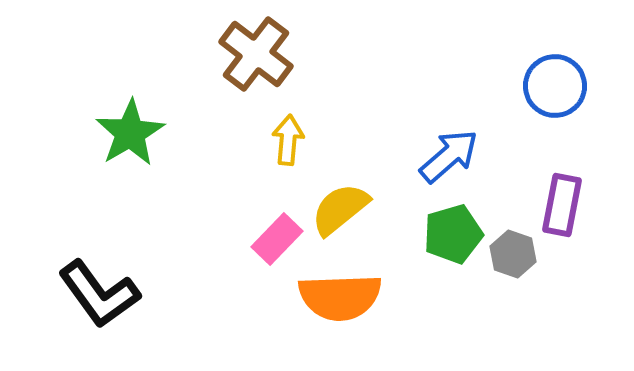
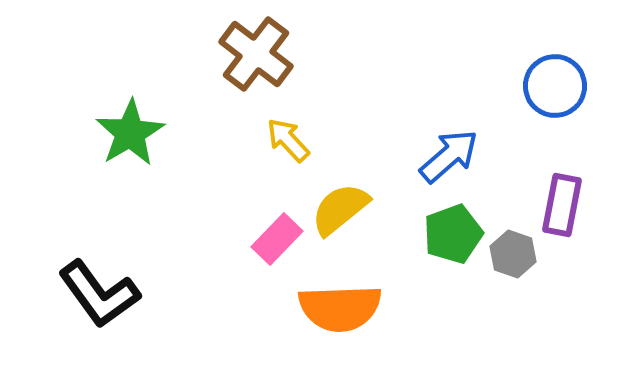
yellow arrow: rotated 48 degrees counterclockwise
green pentagon: rotated 4 degrees counterclockwise
orange semicircle: moved 11 px down
